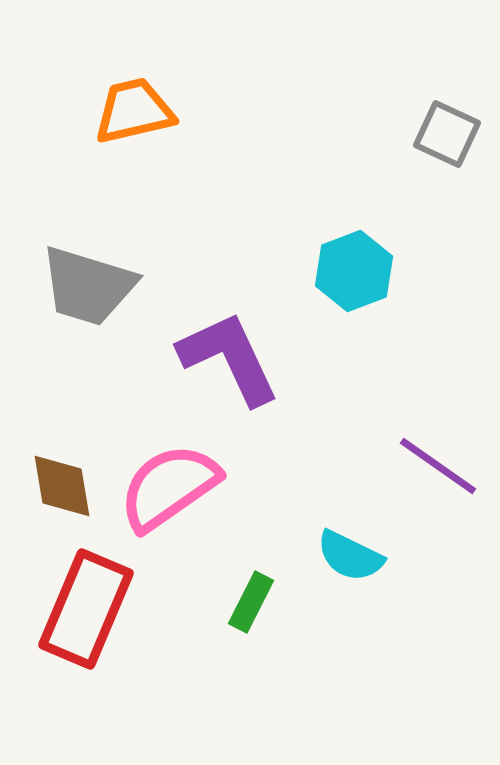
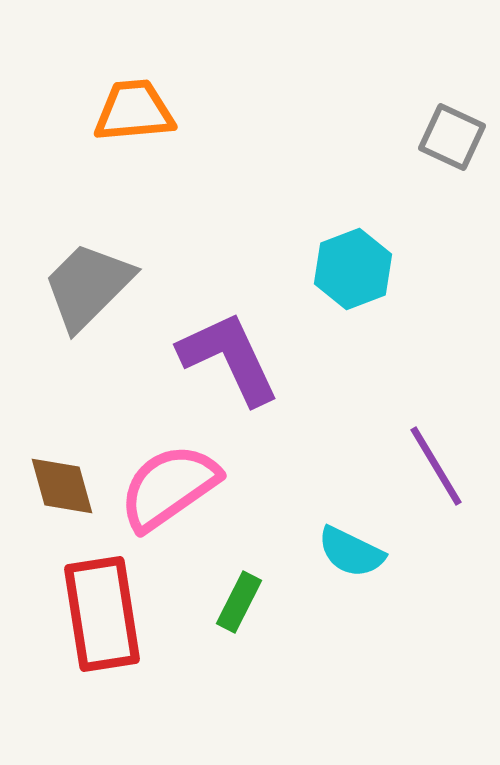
orange trapezoid: rotated 8 degrees clockwise
gray square: moved 5 px right, 3 px down
cyan hexagon: moved 1 px left, 2 px up
gray trapezoid: rotated 118 degrees clockwise
purple line: moved 2 px left; rotated 24 degrees clockwise
brown diamond: rotated 6 degrees counterclockwise
cyan semicircle: moved 1 px right, 4 px up
green rectangle: moved 12 px left
red rectangle: moved 16 px right, 5 px down; rotated 32 degrees counterclockwise
